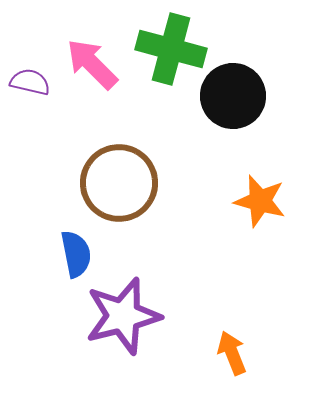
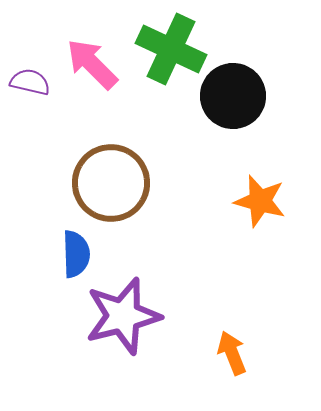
green cross: rotated 10 degrees clockwise
brown circle: moved 8 px left
blue semicircle: rotated 9 degrees clockwise
